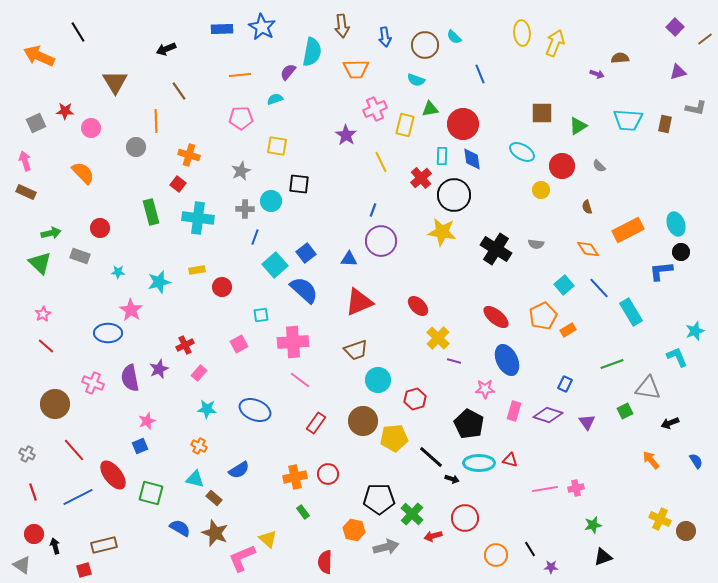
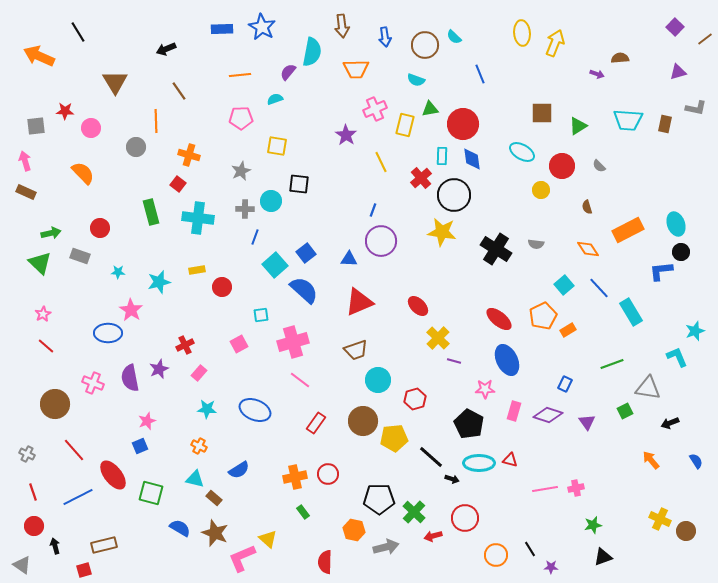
gray square at (36, 123): moved 3 px down; rotated 18 degrees clockwise
red ellipse at (496, 317): moved 3 px right, 2 px down
pink cross at (293, 342): rotated 12 degrees counterclockwise
green cross at (412, 514): moved 2 px right, 2 px up
red circle at (34, 534): moved 8 px up
